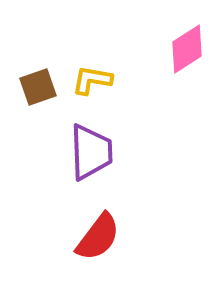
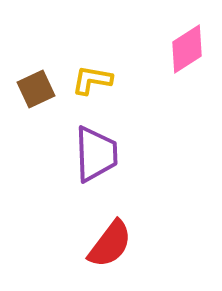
brown square: moved 2 px left, 2 px down; rotated 6 degrees counterclockwise
purple trapezoid: moved 5 px right, 2 px down
red semicircle: moved 12 px right, 7 px down
